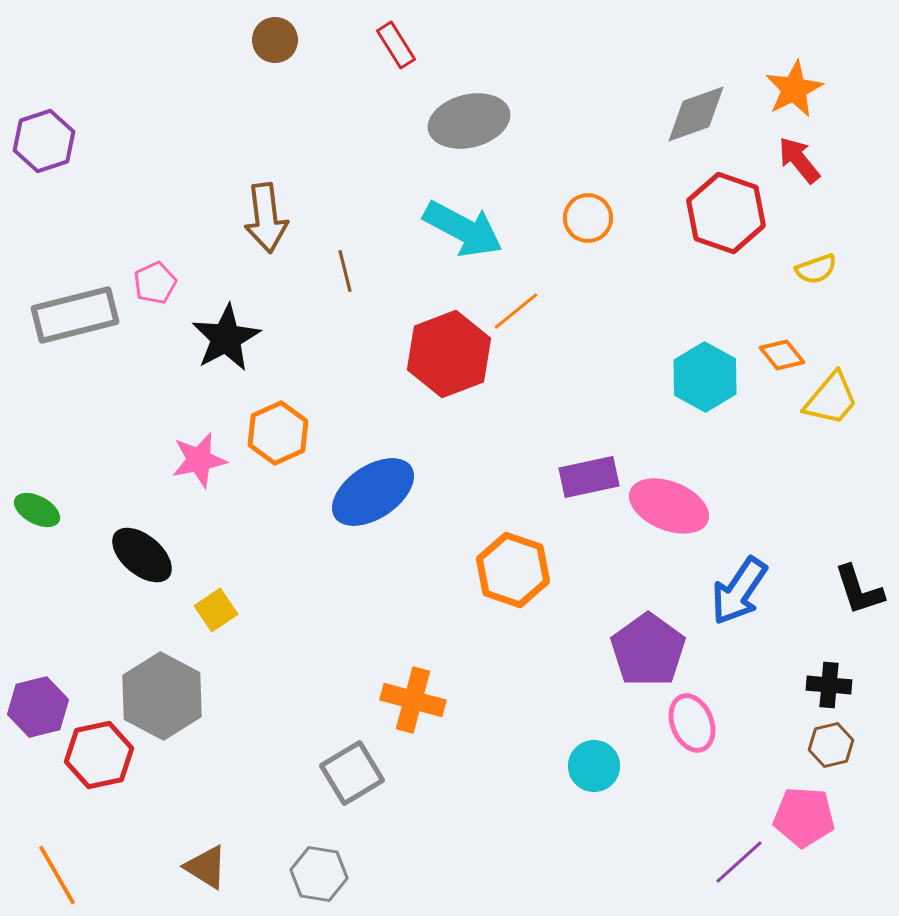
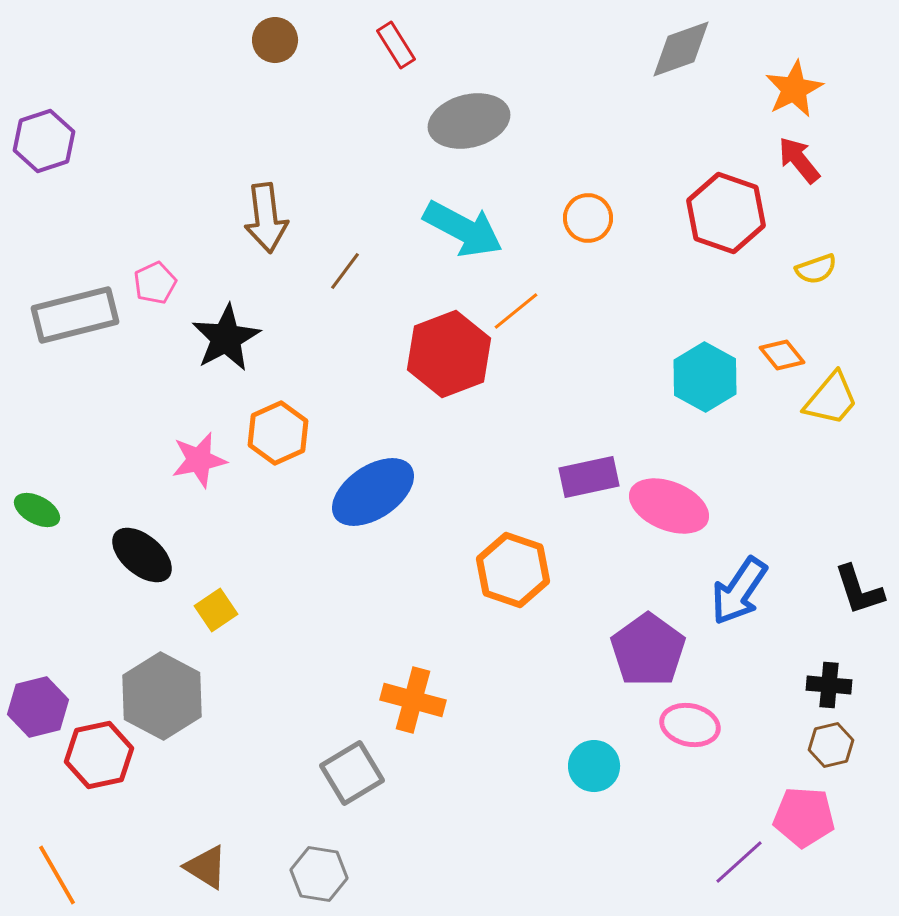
gray diamond at (696, 114): moved 15 px left, 65 px up
brown line at (345, 271): rotated 51 degrees clockwise
pink ellipse at (692, 723): moved 2 px left, 2 px down; rotated 56 degrees counterclockwise
